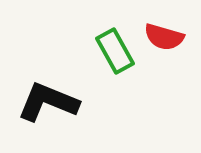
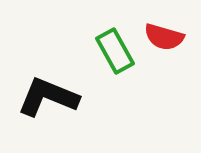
black L-shape: moved 5 px up
